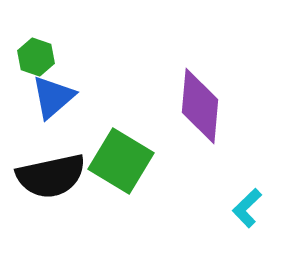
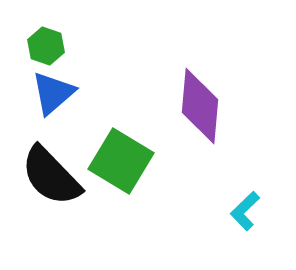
green hexagon: moved 10 px right, 11 px up
blue triangle: moved 4 px up
black semicircle: rotated 58 degrees clockwise
cyan L-shape: moved 2 px left, 3 px down
